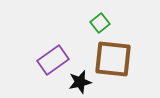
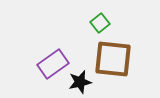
purple rectangle: moved 4 px down
